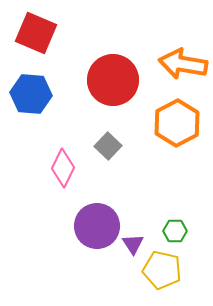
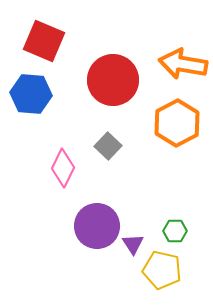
red square: moved 8 px right, 8 px down
